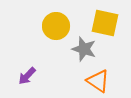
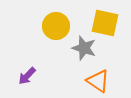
gray star: moved 1 px up
